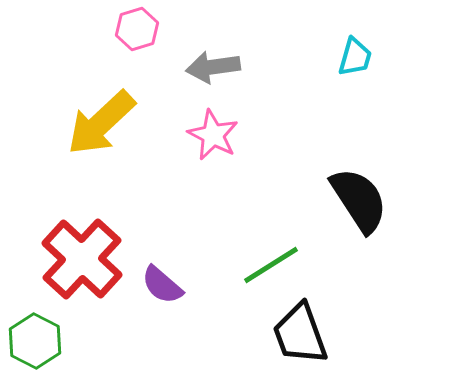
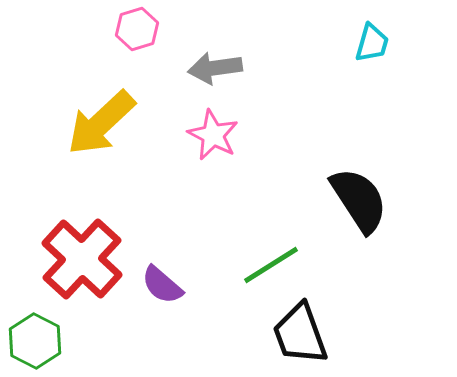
cyan trapezoid: moved 17 px right, 14 px up
gray arrow: moved 2 px right, 1 px down
